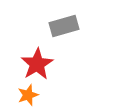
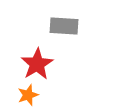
gray rectangle: rotated 20 degrees clockwise
